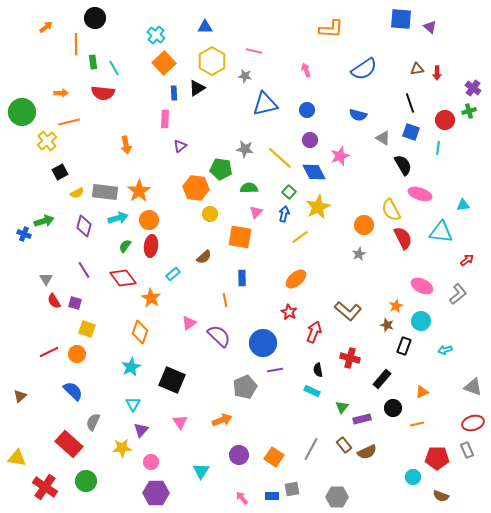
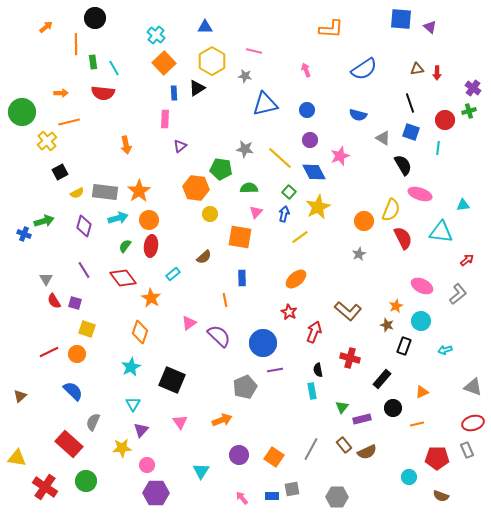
yellow semicircle at (391, 210): rotated 130 degrees counterclockwise
orange circle at (364, 225): moved 4 px up
cyan rectangle at (312, 391): rotated 56 degrees clockwise
pink circle at (151, 462): moved 4 px left, 3 px down
cyan circle at (413, 477): moved 4 px left
